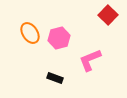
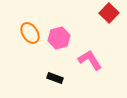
red square: moved 1 px right, 2 px up
pink L-shape: rotated 80 degrees clockwise
